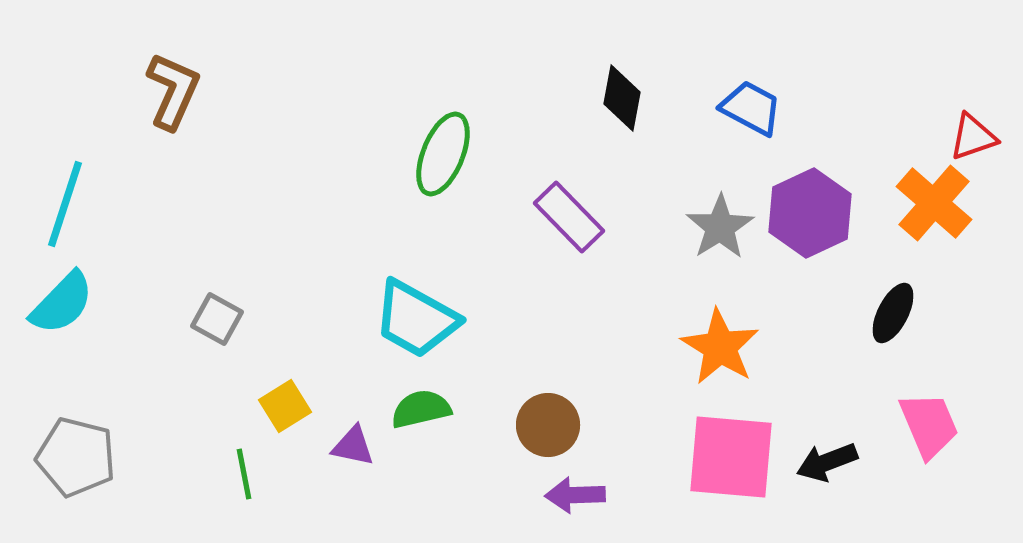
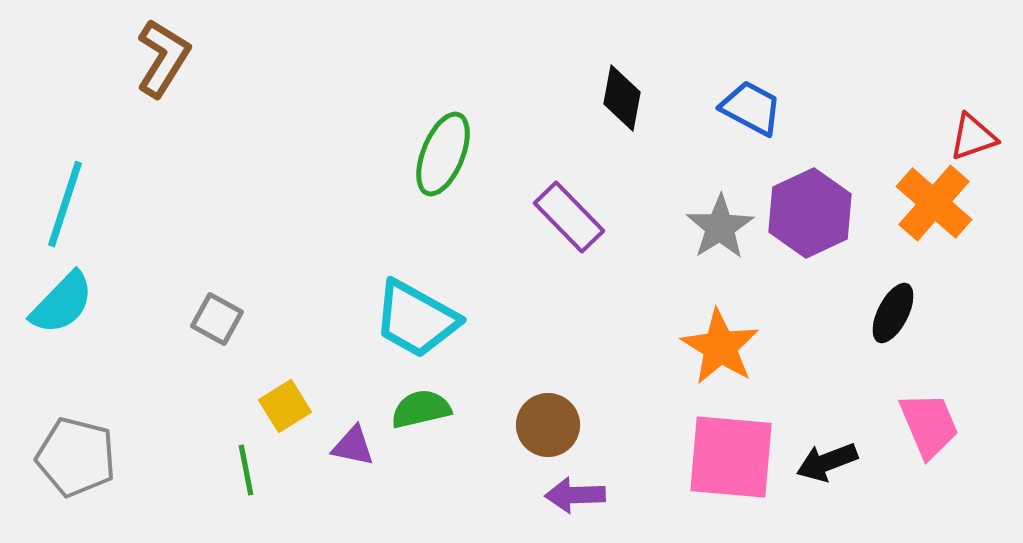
brown L-shape: moved 10 px left, 33 px up; rotated 8 degrees clockwise
green line: moved 2 px right, 4 px up
